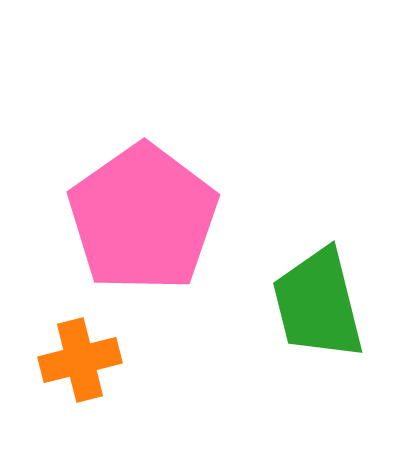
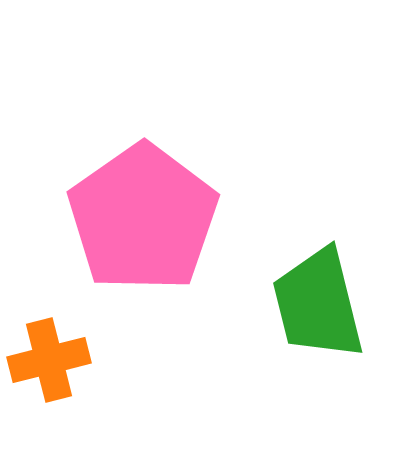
orange cross: moved 31 px left
